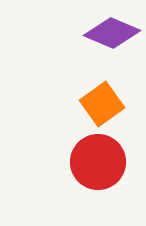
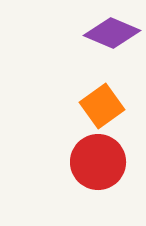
orange square: moved 2 px down
